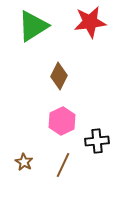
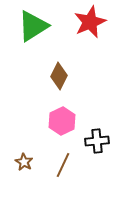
red star: rotated 16 degrees counterclockwise
